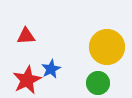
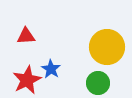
blue star: rotated 12 degrees counterclockwise
